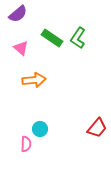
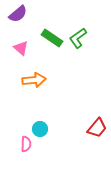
green L-shape: rotated 20 degrees clockwise
